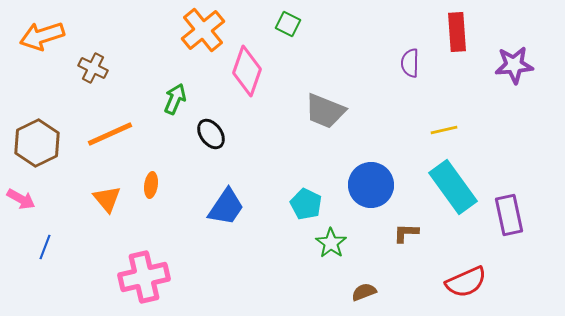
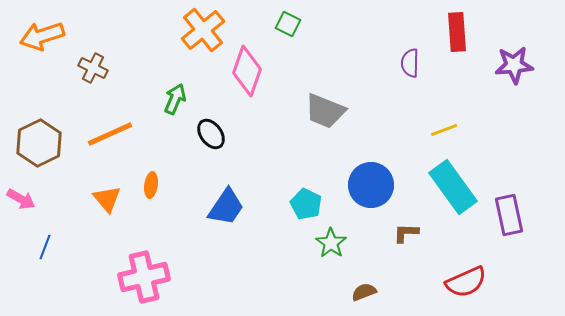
yellow line: rotated 8 degrees counterclockwise
brown hexagon: moved 2 px right
